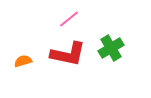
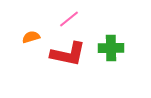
green cross: rotated 30 degrees clockwise
orange semicircle: moved 8 px right, 24 px up
